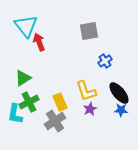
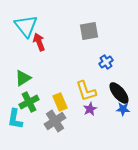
blue cross: moved 1 px right, 1 px down
blue star: moved 2 px right, 1 px up
cyan L-shape: moved 5 px down
